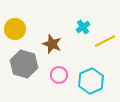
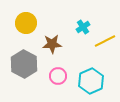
yellow circle: moved 11 px right, 6 px up
brown star: rotated 24 degrees counterclockwise
gray hexagon: rotated 12 degrees clockwise
pink circle: moved 1 px left, 1 px down
